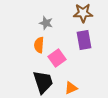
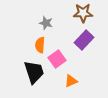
purple rectangle: rotated 54 degrees clockwise
orange semicircle: moved 1 px right
pink square: moved 1 px down
black trapezoid: moved 9 px left, 10 px up
orange triangle: moved 7 px up
